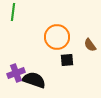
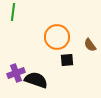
black semicircle: moved 2 px right
